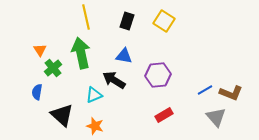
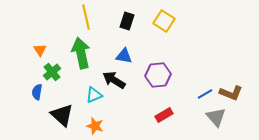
green cross: moved 1 px left, 4 px down
blue line: moved 4 px down
